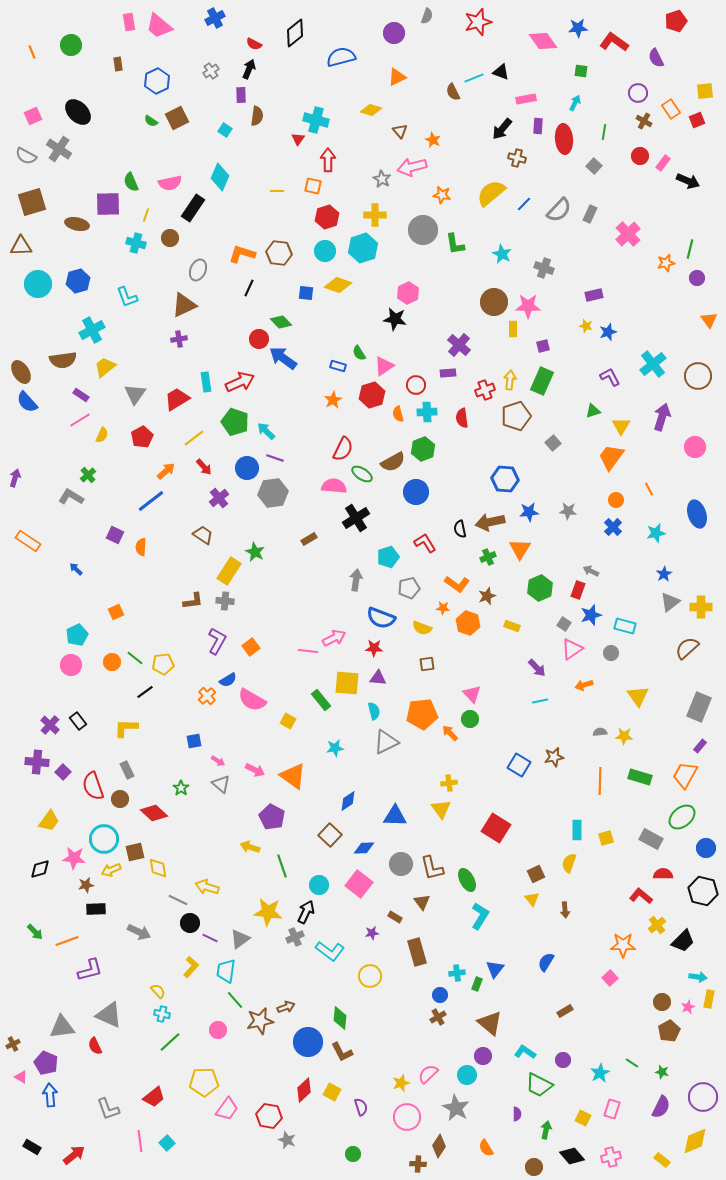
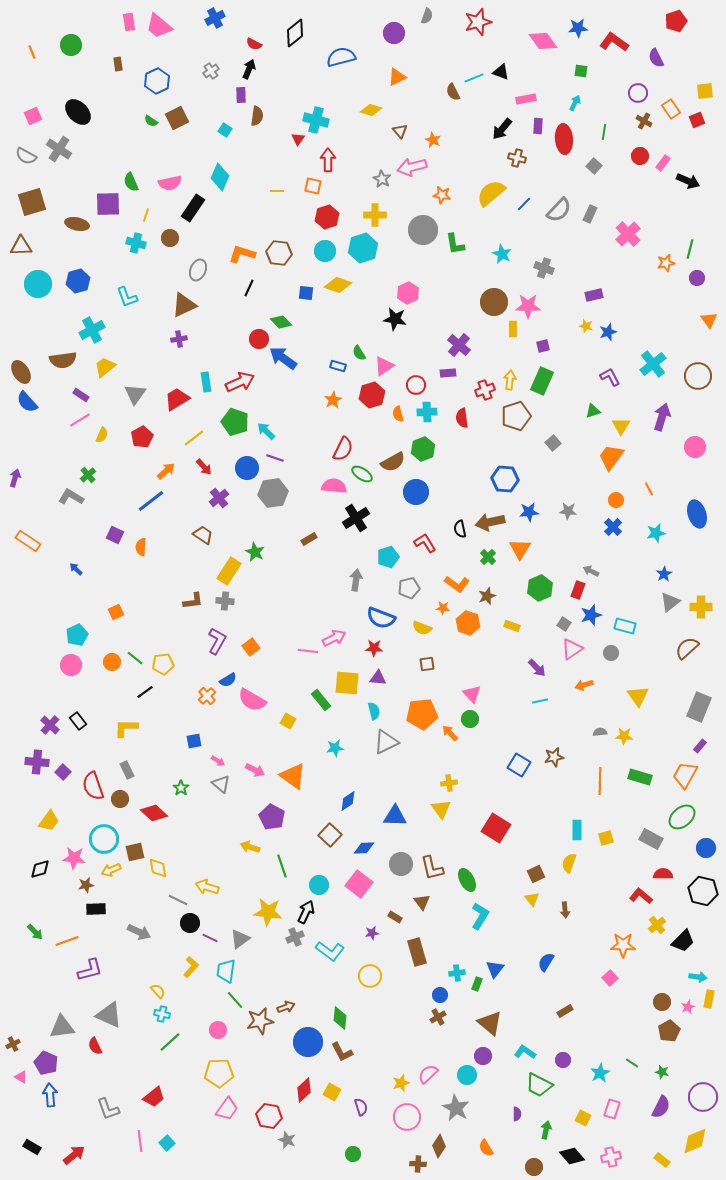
green cross at (488, 557): rotated 21 degrees counterclockwise
yellow pentagon at (204, 1082): moved 15 px right, 9 px up
